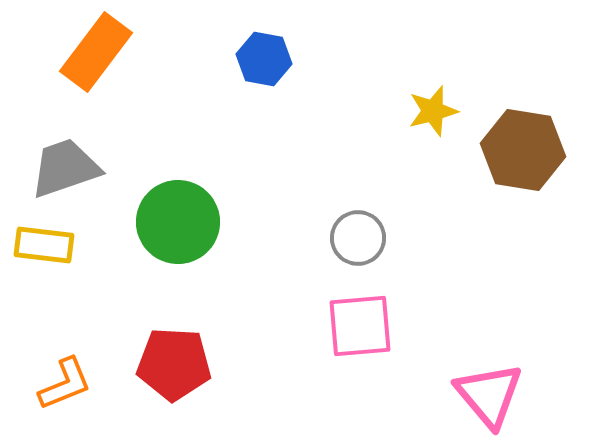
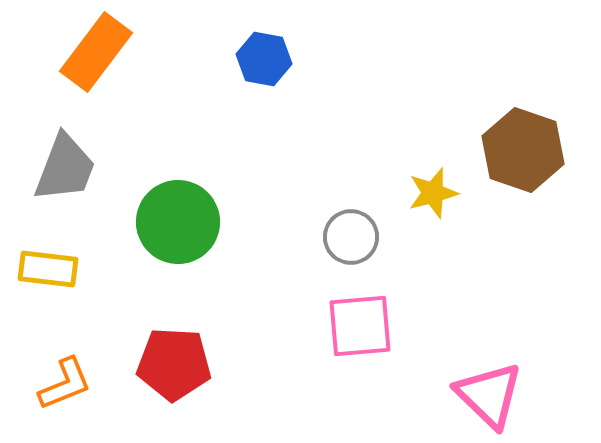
yellow star: moved 82 px down
brown hexagon: rotated 10 degrees clockwise
gray trapezoid: rotated 130 degrees clockwise
gray circle: moved 7 px left, 1 px up
yellow rectangle: moved 4 px right, 24 px down
pink triangle: rotated 6 degrees counterclockwise
